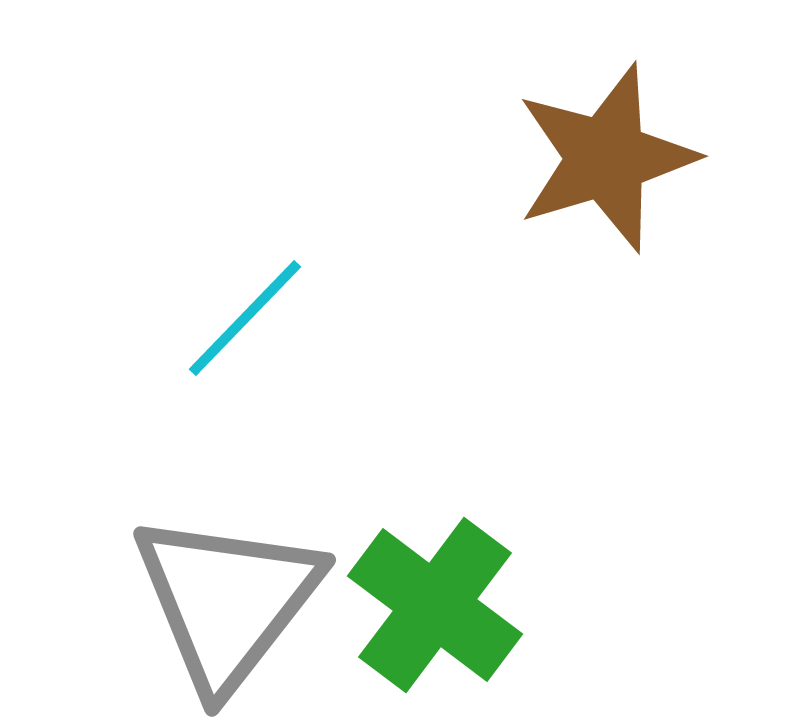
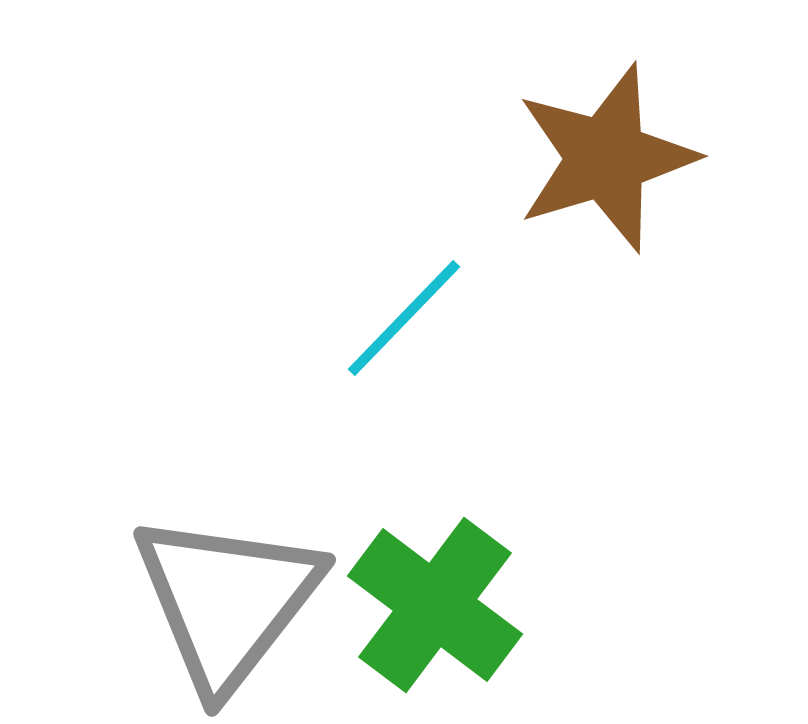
cyan line: moved 159 px right
